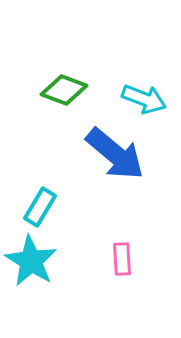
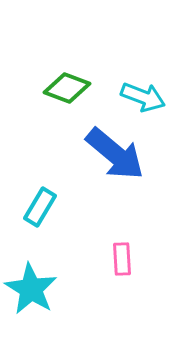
green diamond: moved 3 px right, 2 px up
cyan arrow: moved 1 px left, 2 px up
cyan star: moved 28 px down
